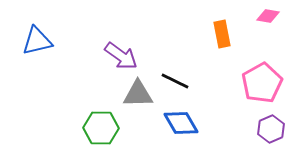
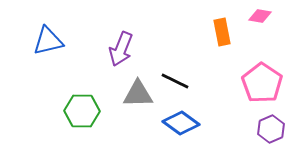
pink diamond: moved 8 px left
orange rectangle: moved 2 px up
blue triangle: moved 11 px right
purple arrow: moved 7 px up; rotated 76 degrees clockwise
pink pentagon: rotated 9 degrees counterclockwise
blue diamond: rotated 24 degrees counterclockwise
green hexagon: moved 19 px left, 17 px up
